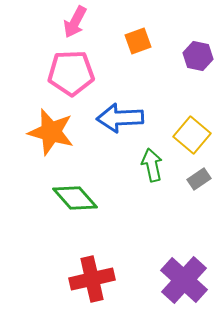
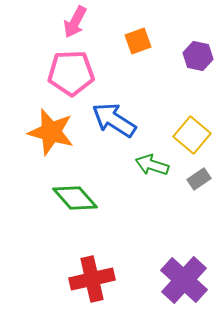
blue arrow: moved 6 px left, 2 px down; rotated 36 degrees clockwise
green arrow: rotated 60 degrees counterclockwise
